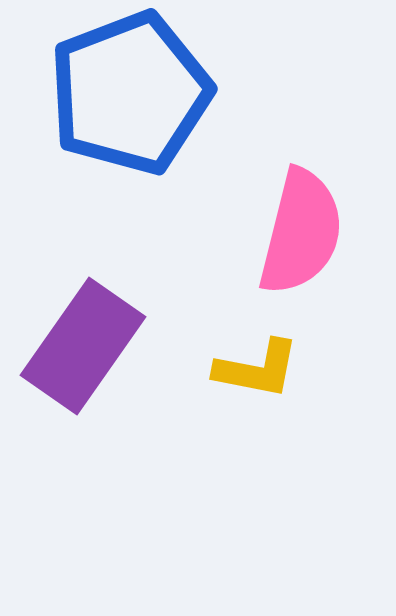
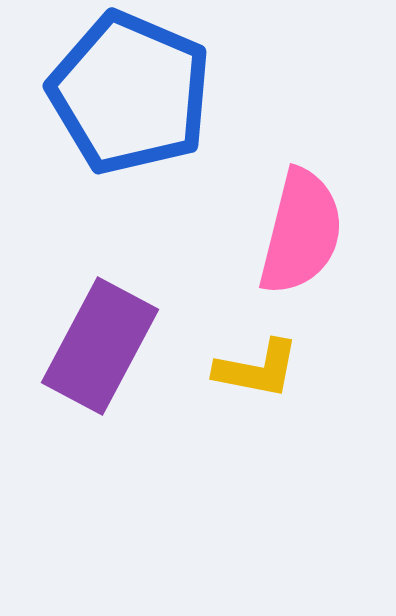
blue pentagon: rotated 28 degrees counterclockwise
purple rectangle: moved 17 px right; rotated 7 degrees counterclockwise
